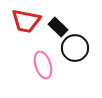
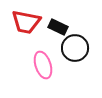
red trapezoid: moved 1 px down
black rectangle: rotated 18 degrees counterclockwise
